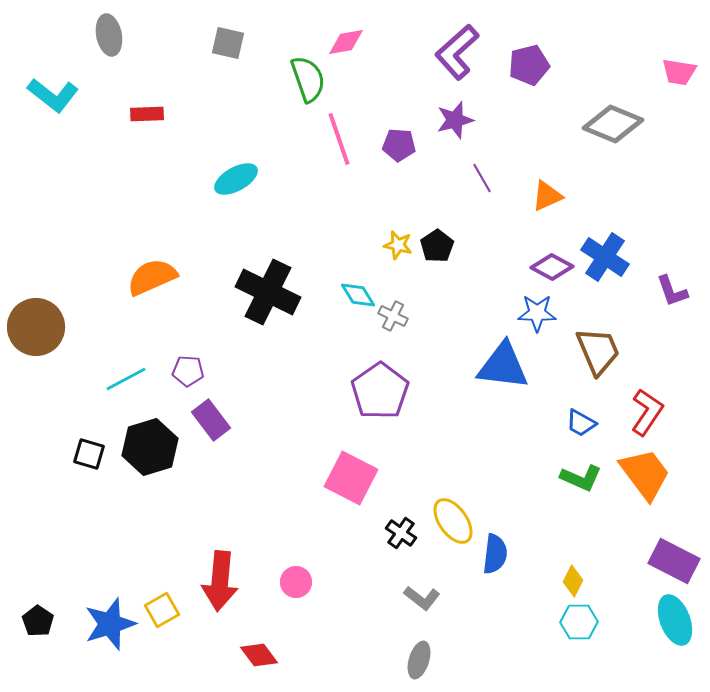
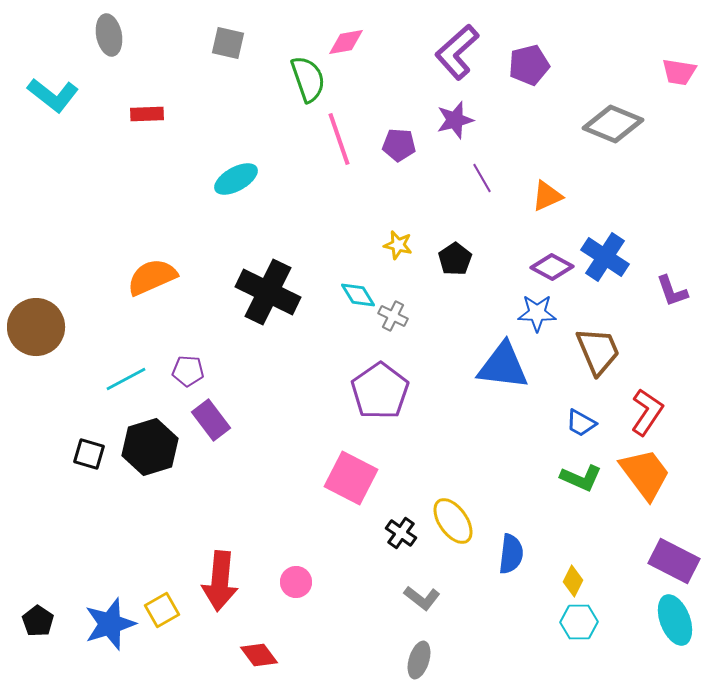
black pentagon at (437, 246): moved 18 px right, 13 px down
blue semicircle at (495, 554): moved 16 px right
